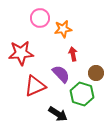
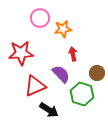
brown circle: moved 1 px right
black arrow: moved 9 px left, 4 px up
